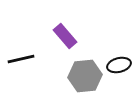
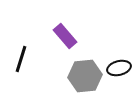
black line: rotated 60 degrees counterclockwise
black ellipse: moved 3 px down
